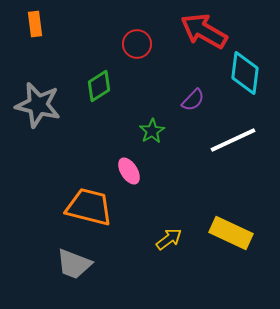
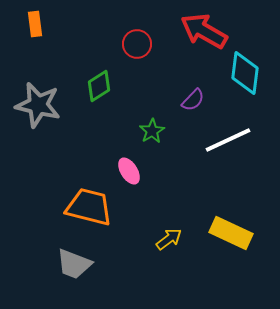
white line: moved 5 px left
